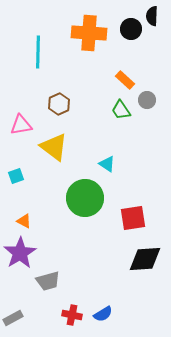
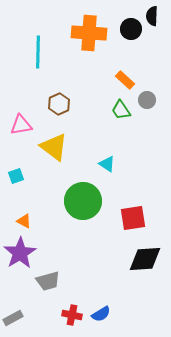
green circle: moved 2 px left, 3 px down
blue semicircle: moved 2 px left
